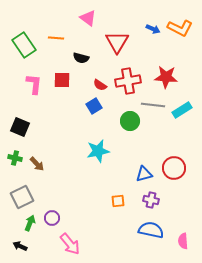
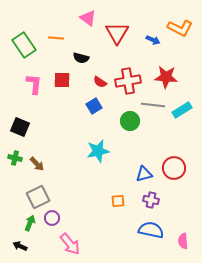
blue arrow: moved 11 px down
red triangle: moved 9 px up
red semicircle: moved 3 px up
gray square: moved 16 px right
